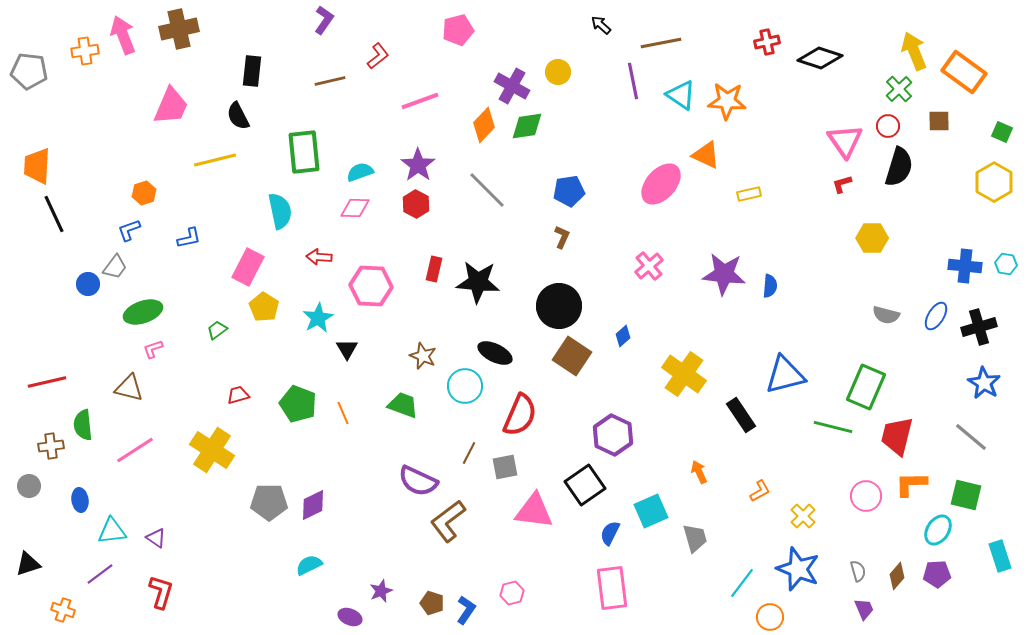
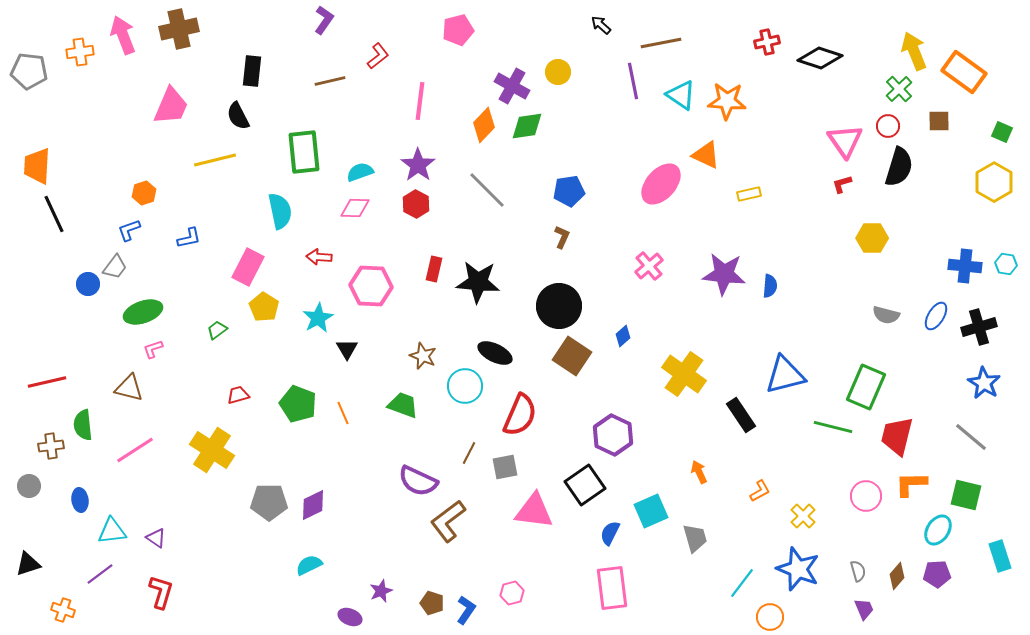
orange cross at (85, 51): moved 5 px left, 1 px down
pink line at (420, 101): rotated 63 degrees counterclockwise
